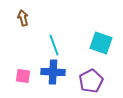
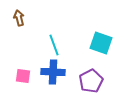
brown arrow: moved 4 px left
